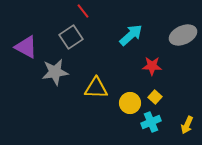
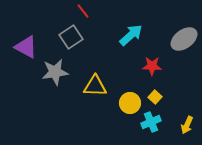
gray ellipse: moved 1 px right, 4 px down; rotated 12 degrees counterclockwise
yellow triangle: moved 1 px left, 2 px up
